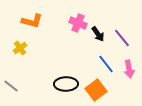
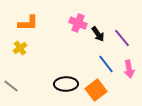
orange L-shape: moved 4 px left, 2 px down; rotated 15 degrees counterclockwise
